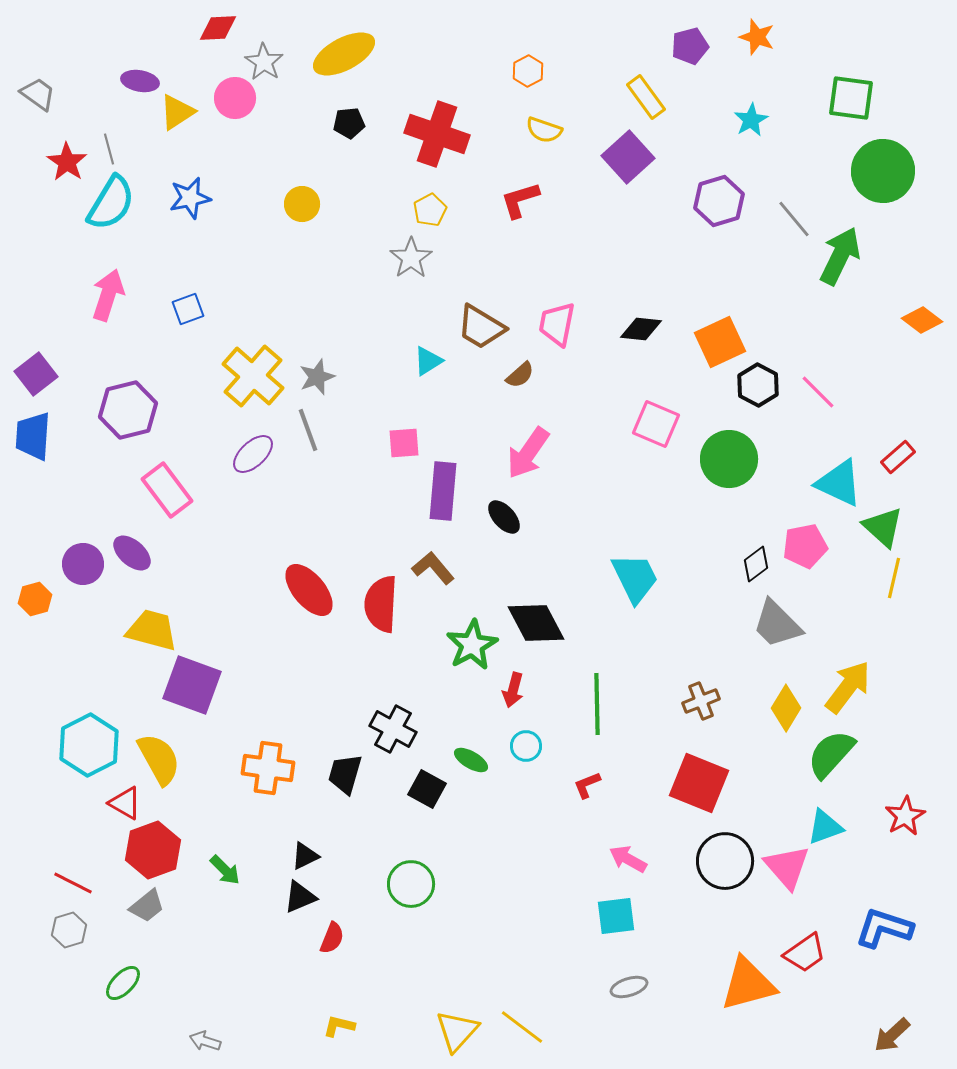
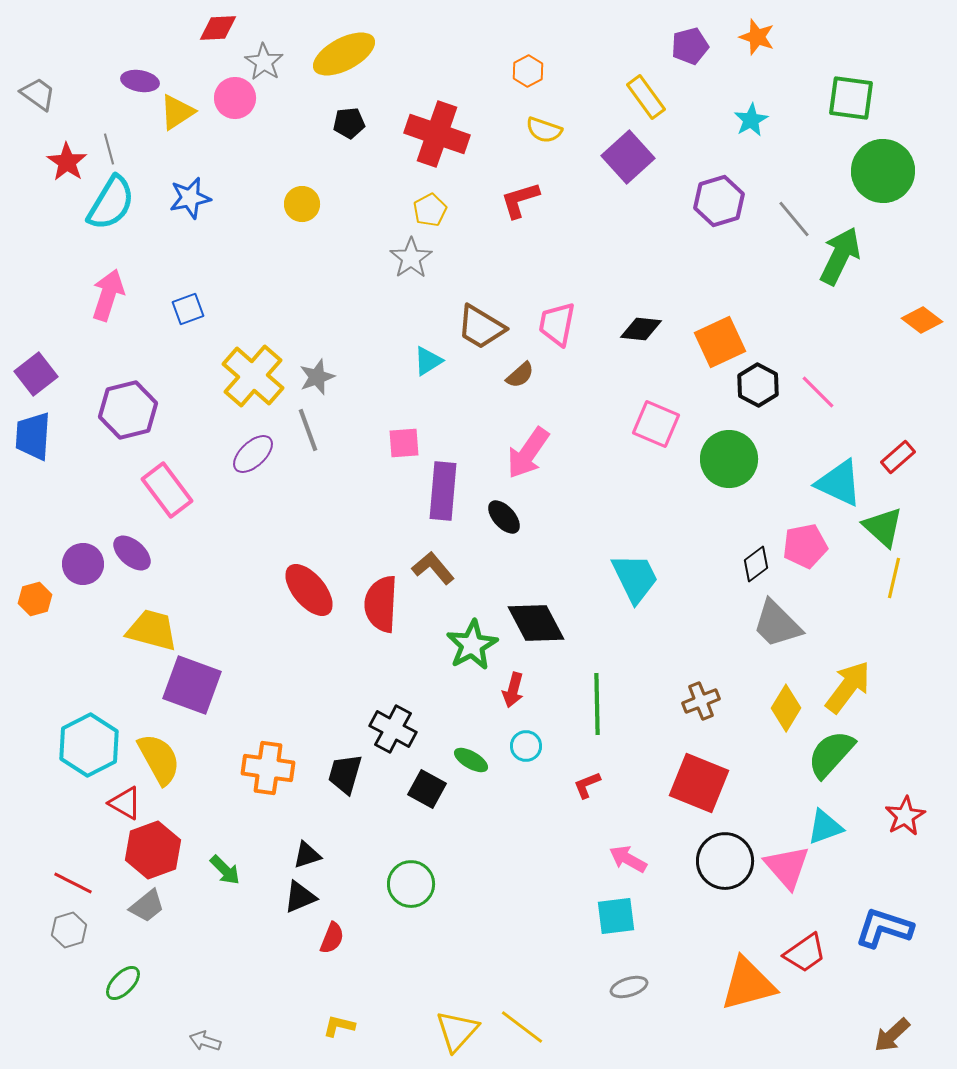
black triangle at (305, 856): moved 2 px right, 1 px up; rotated 8 degrees clockwise
